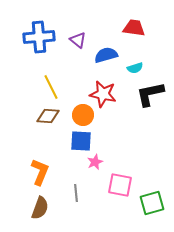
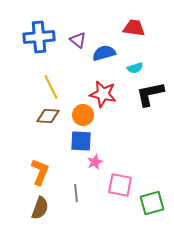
blue semicircle: moved 2 px left, 2 px up
